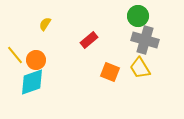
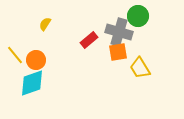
gray cross: moved 26 px left, 8 px up
orange square: moved 8 px right, 20 px up; rotated 30 degrees counterclockwise
cyan diamond: moved 1 px down
